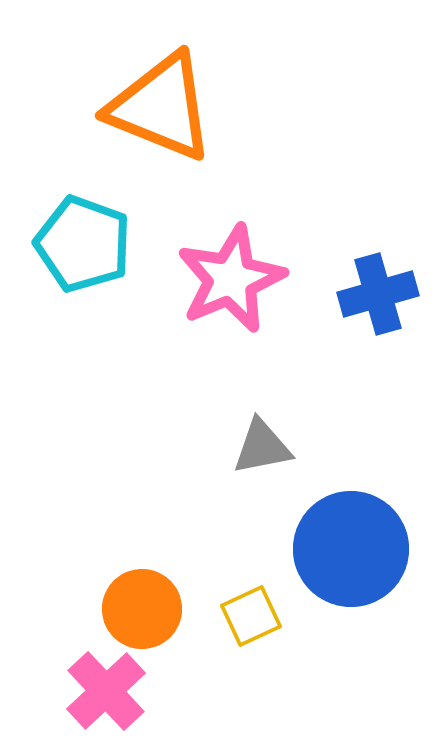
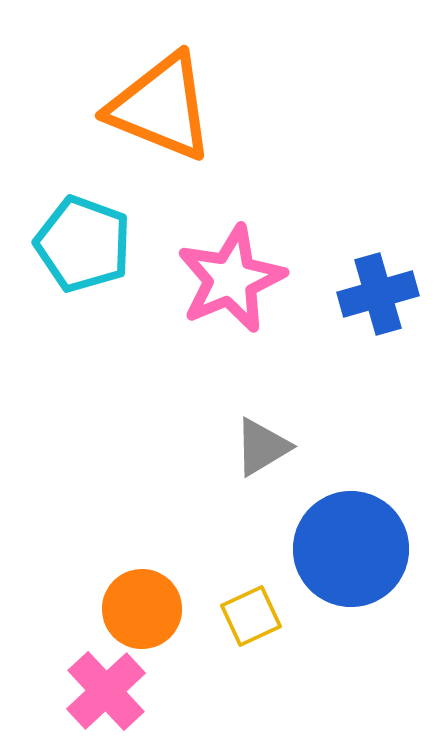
gray triangle: rotated 20 degrees counterclockwise
